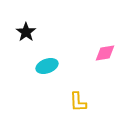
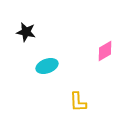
black star: rotated 24 degrees counterclockwise
pink diamond: moved 2 px up; rotated 20 degrees counterclockwise
